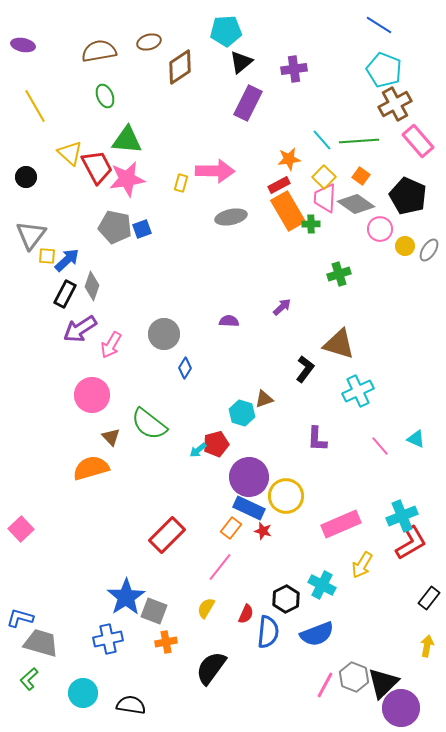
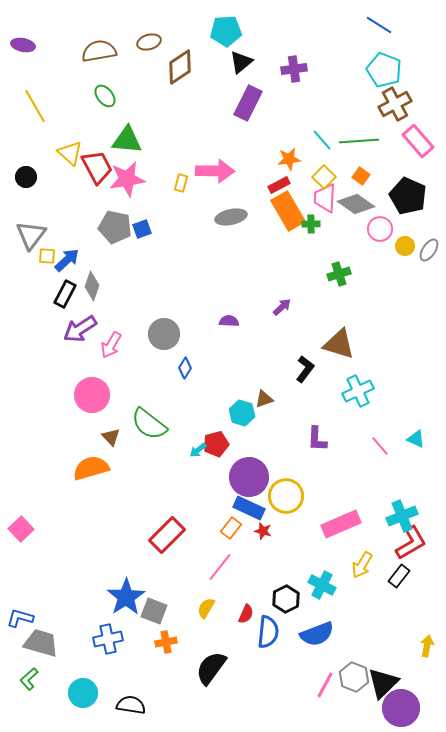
green ellipse at (105, 96): rotated 15 degrees counterclockwise
black rectangle at (429, 598): moved 30 px left, 22 px up
